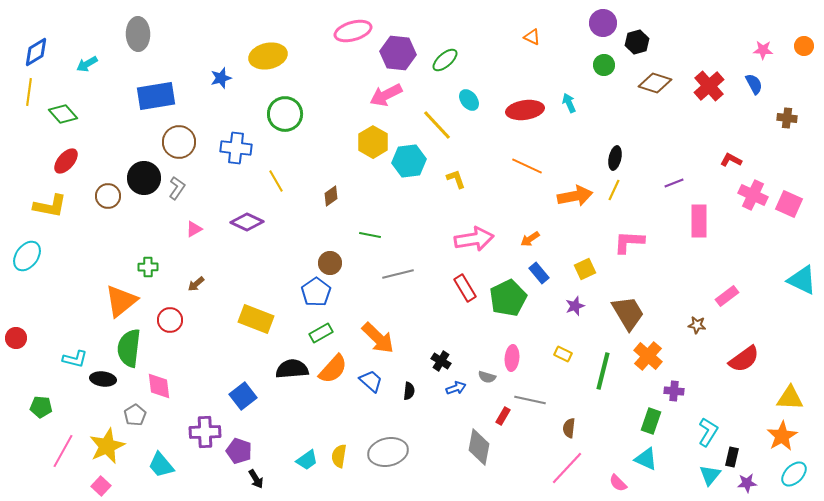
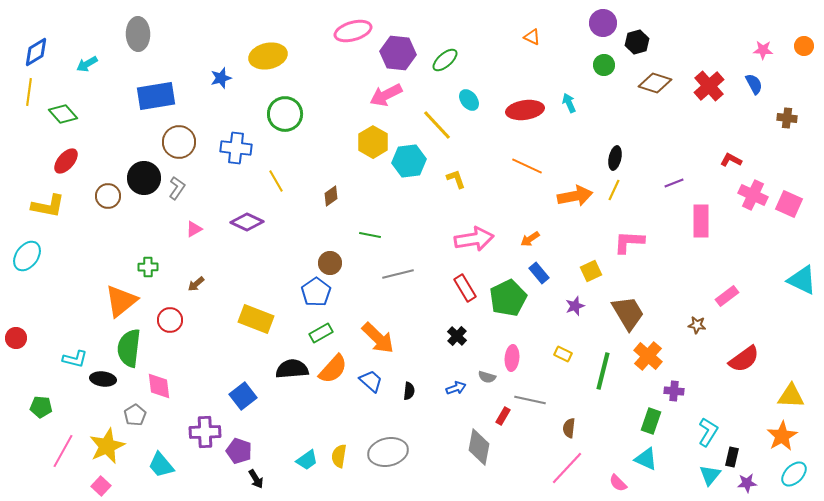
yellow L-shape at (50, 206): moved 2 px left
pink rectangle at (699, 221): moved 2 px right
yellow square at (585, 269): moved 6 px right, 2 px down
black cross at (441, 361): moved 16 px right, 25 px up; rotated 12 degrees clockwise
yellow triangle at (790, 398): moved 1 px right, 2 px up
